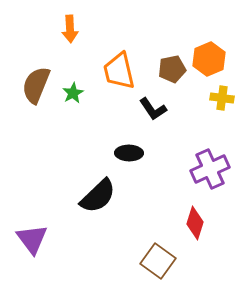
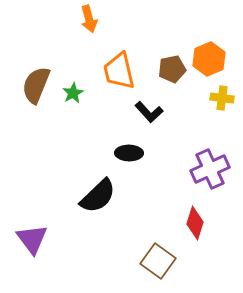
orange arrow: moved 19 px right, 10 px up; rotated 12 degrees counterclockwise
black L-shape: moved 4 px left, 3 px down; rotated 8 degrees counterclockwise
